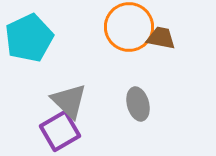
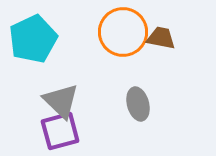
orange circle: moved 6 px left, 5 px down
cyan pentagon: moved 4 px right, 1 px down
gray triangle: moved 8 px left
purple square: rotated 15 degrees clockwise
